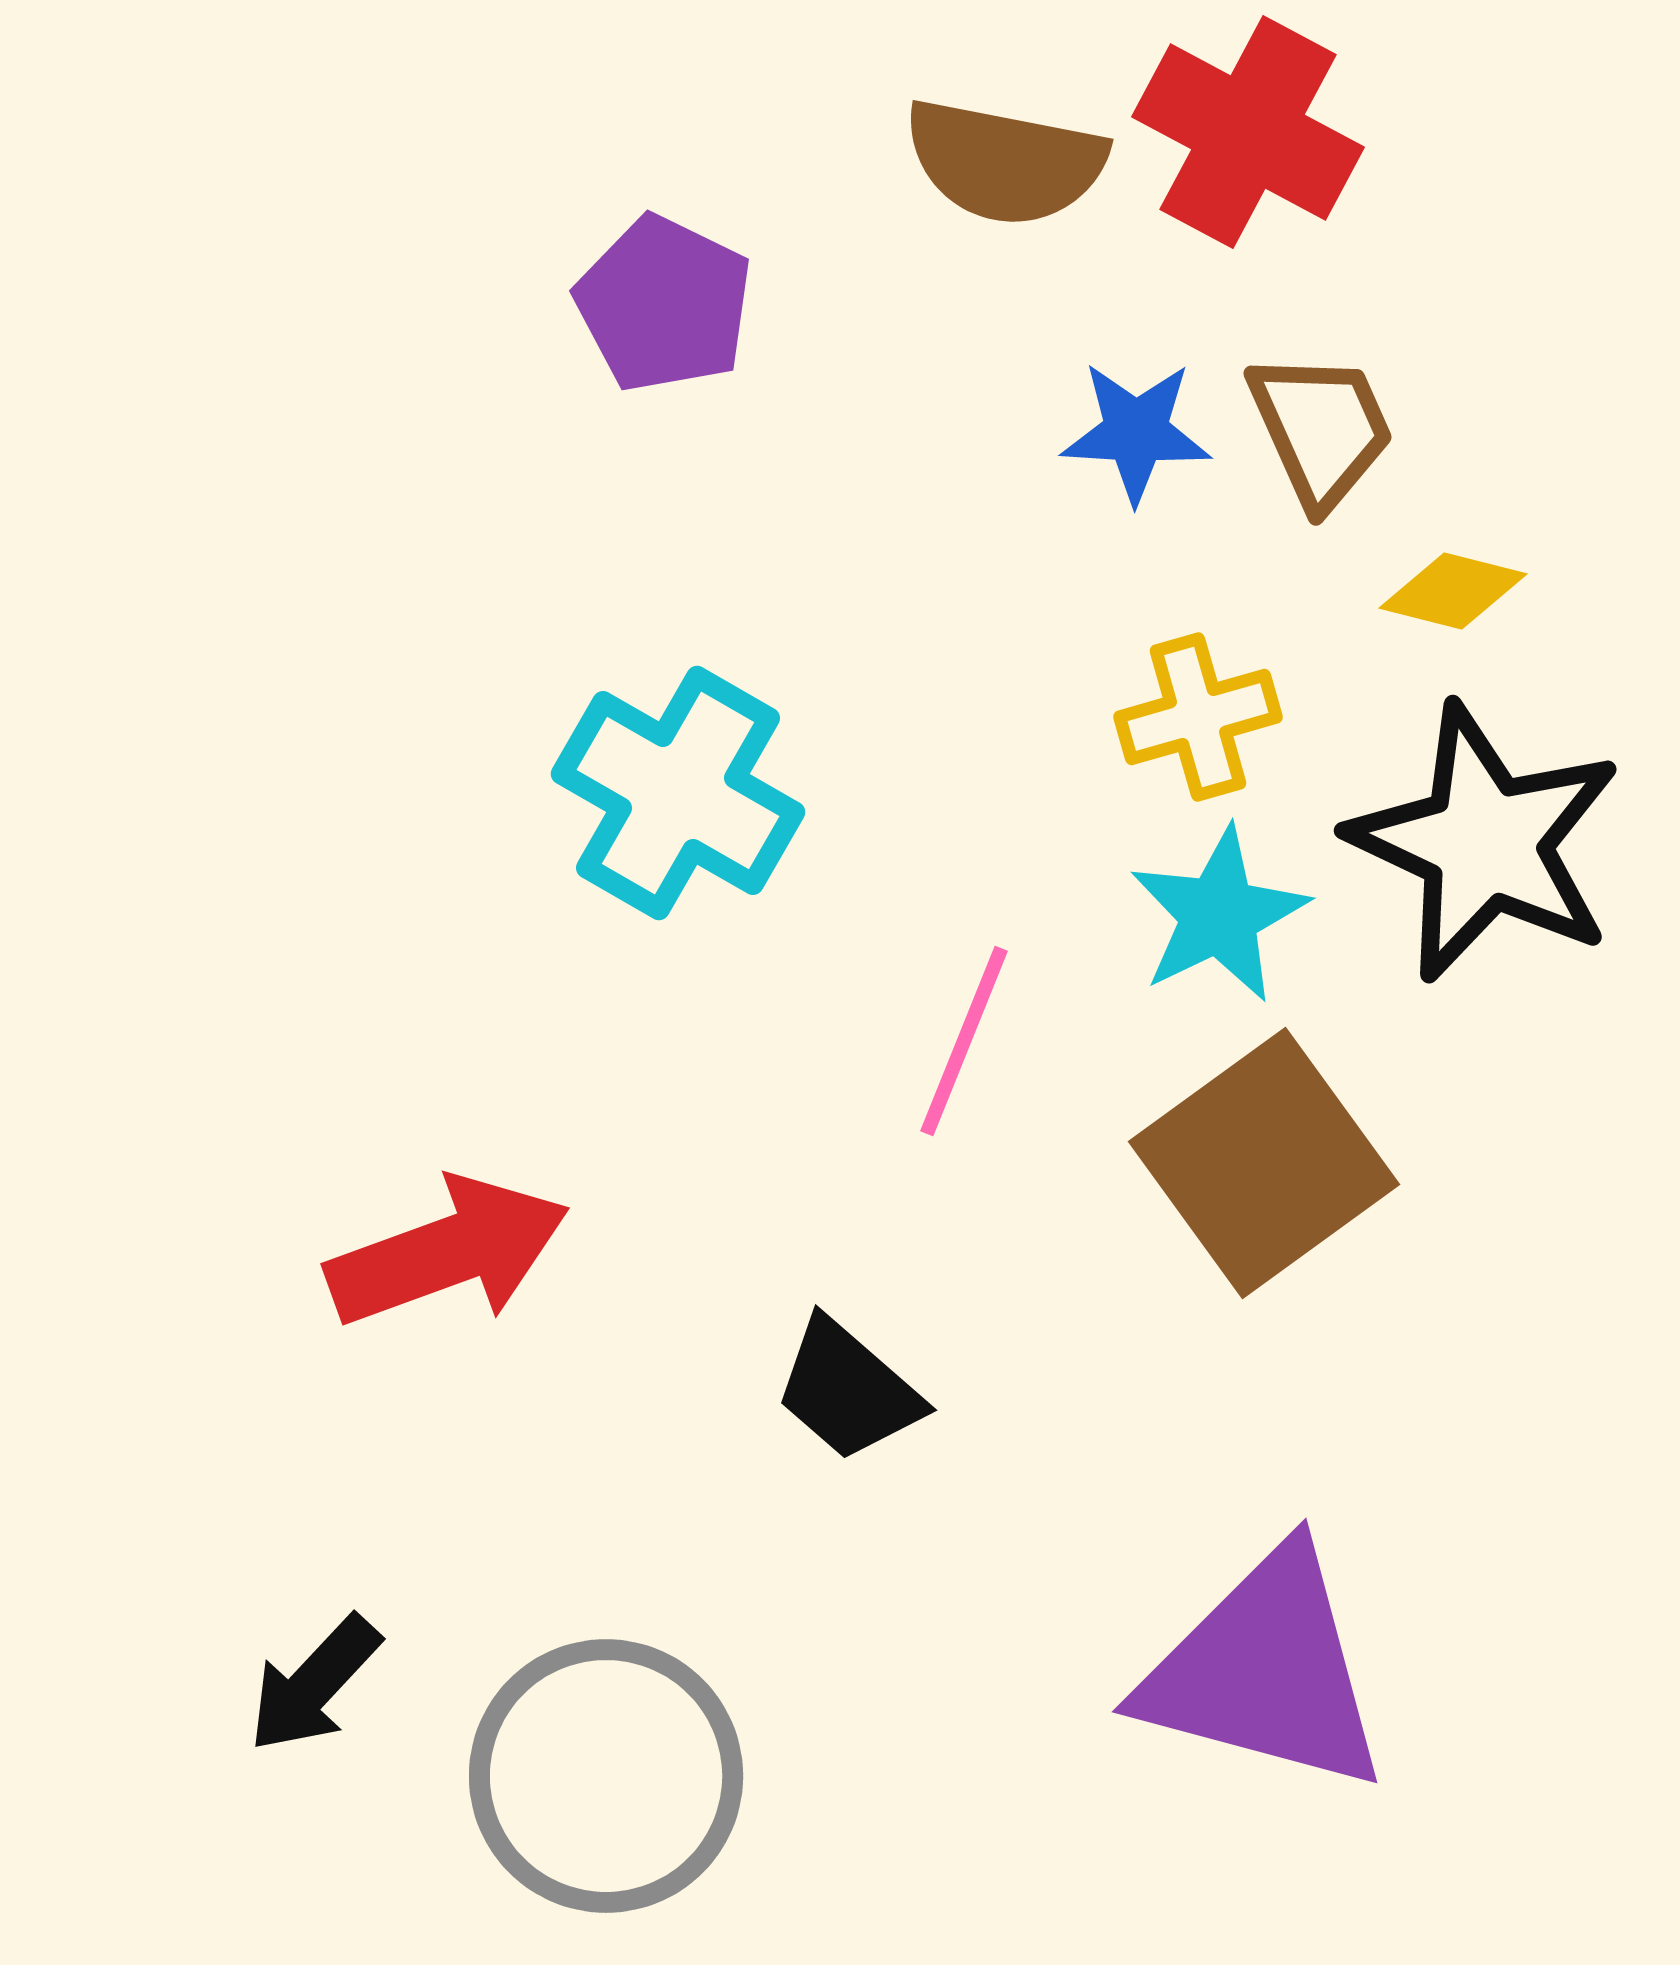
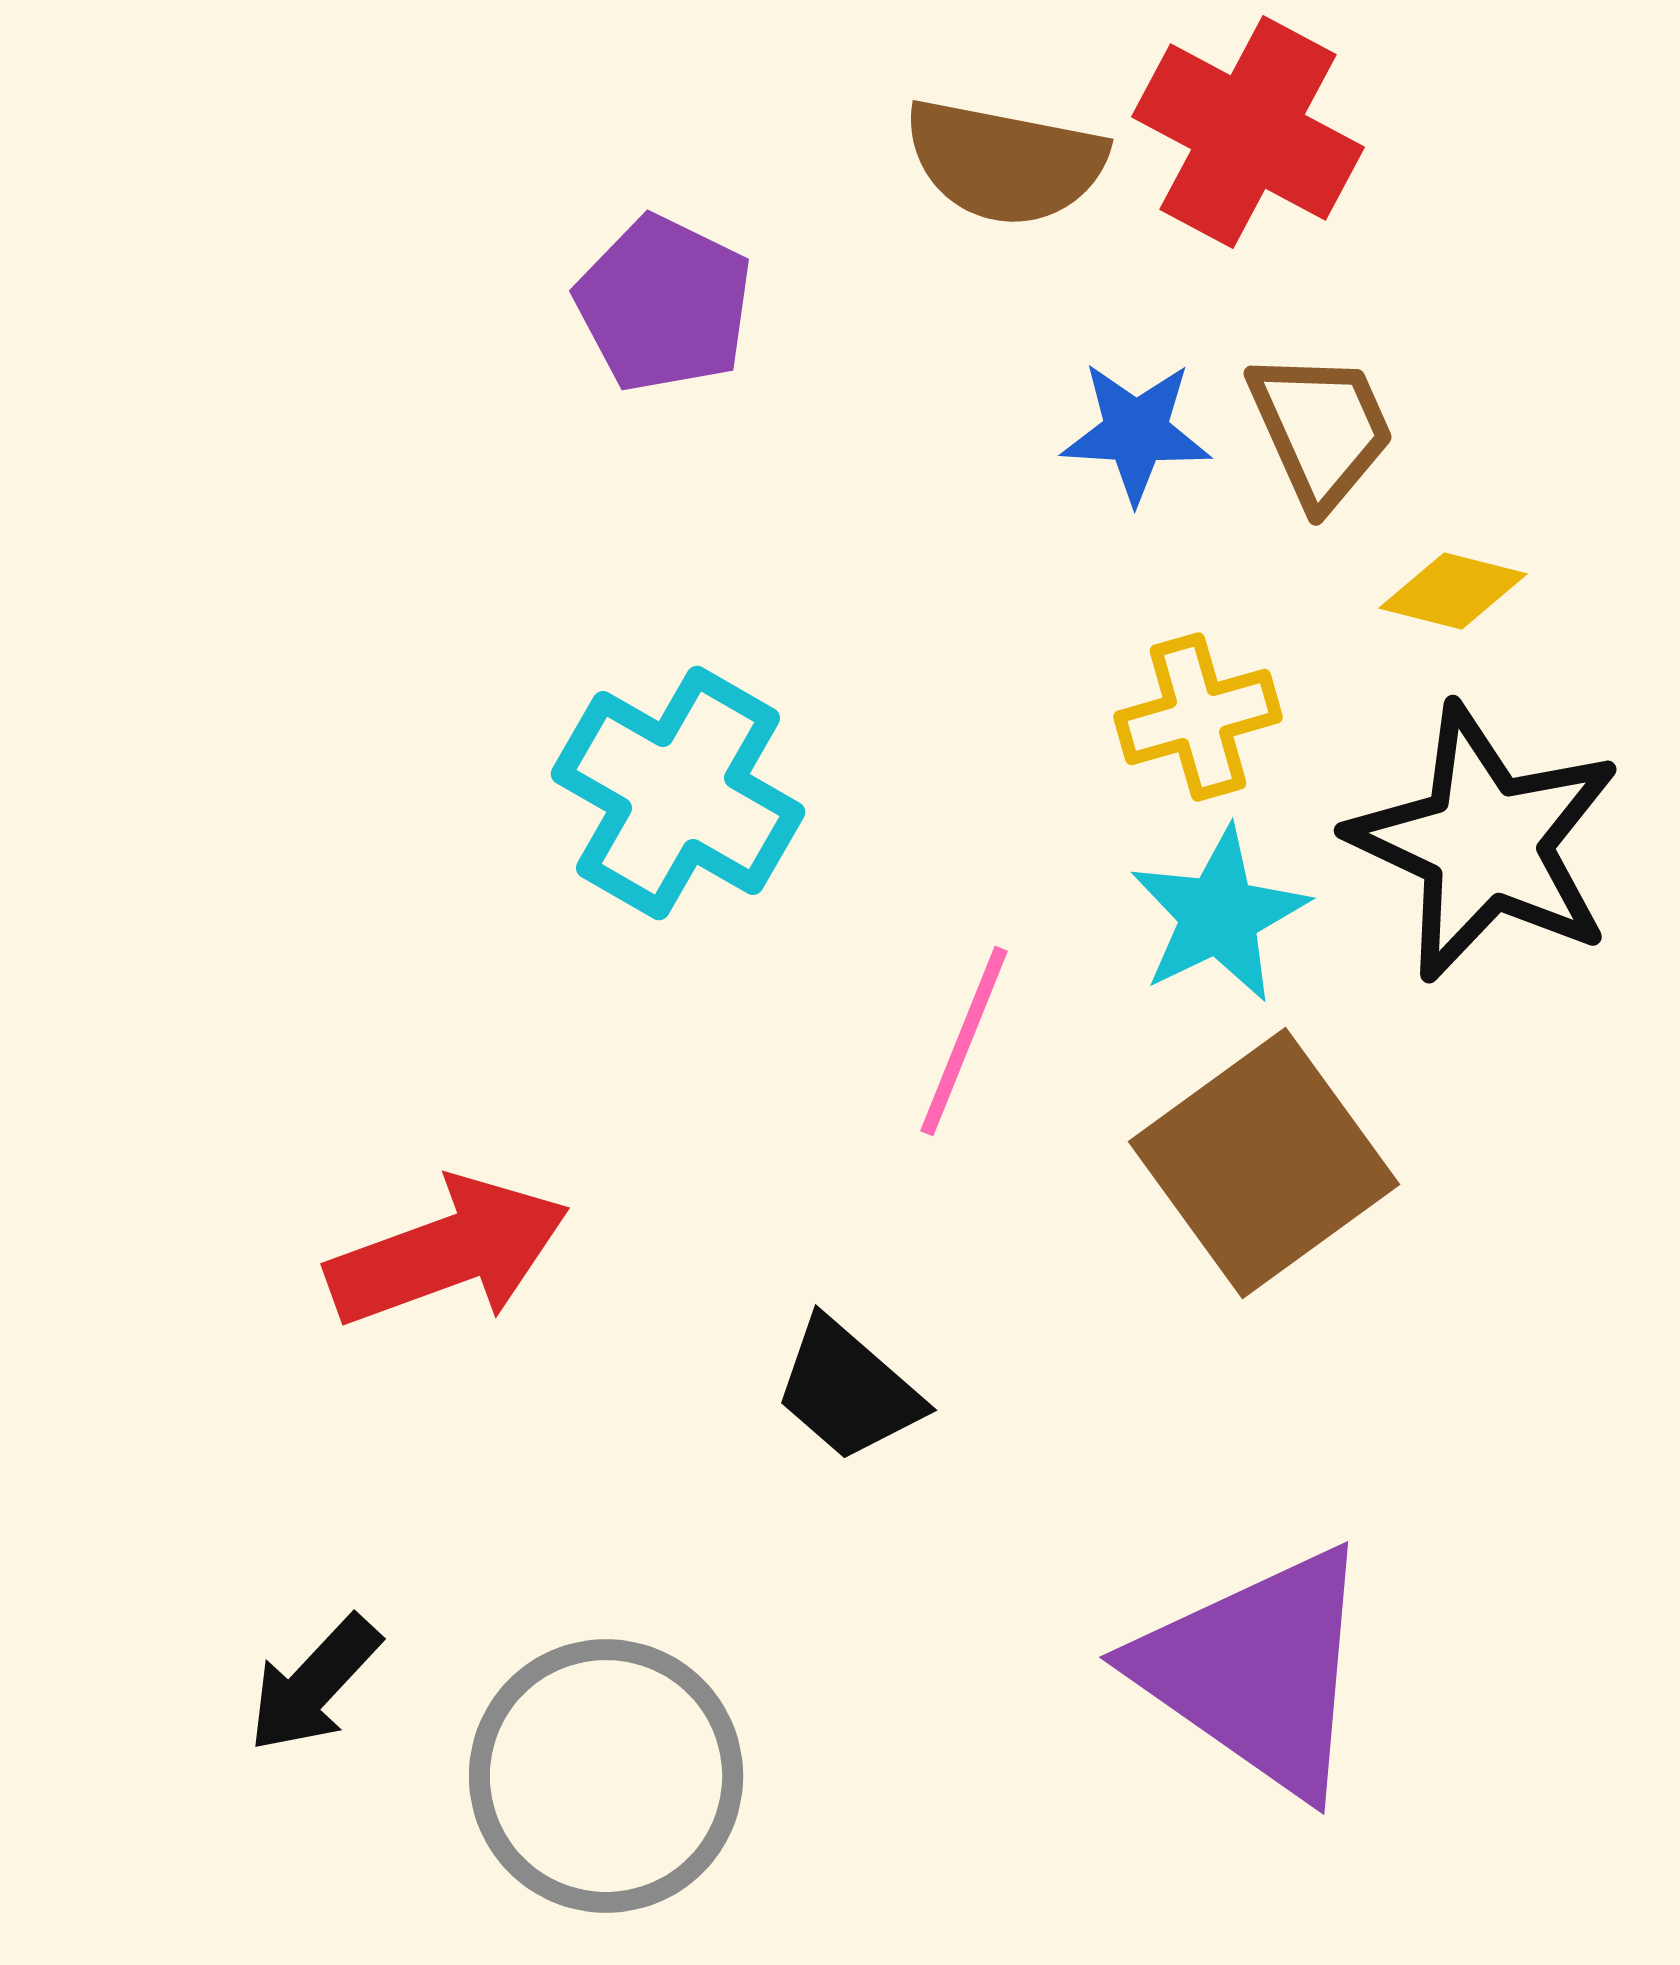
purple triangle: moved 8 px left; rotated 20 degrees clockwise
